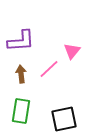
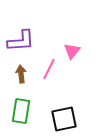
pink line: rotated 20 degrees counterclockwise
